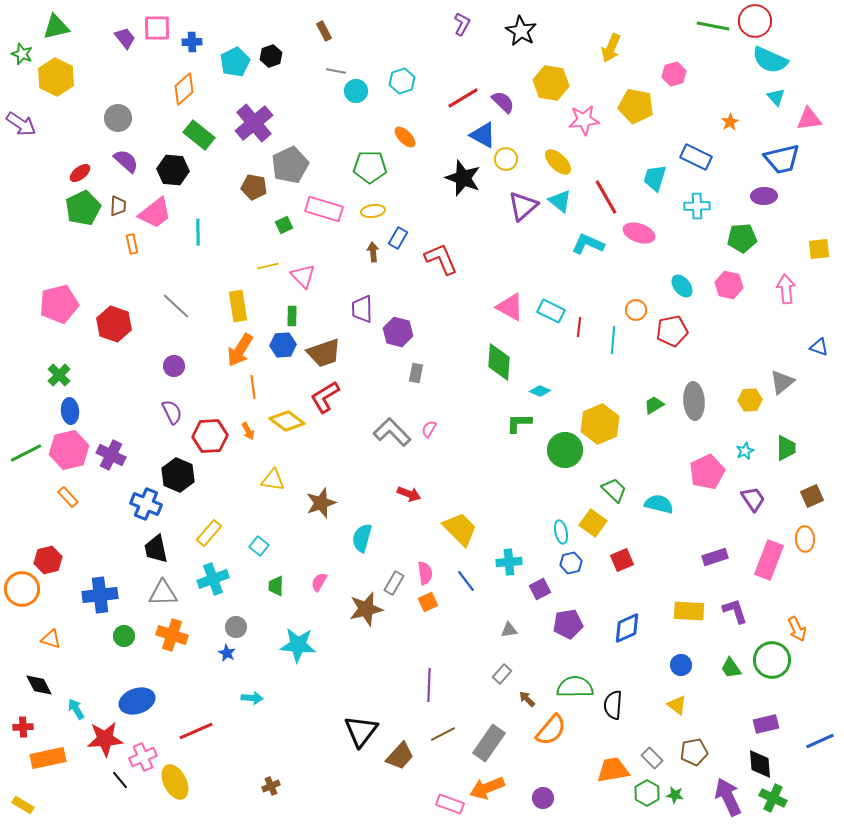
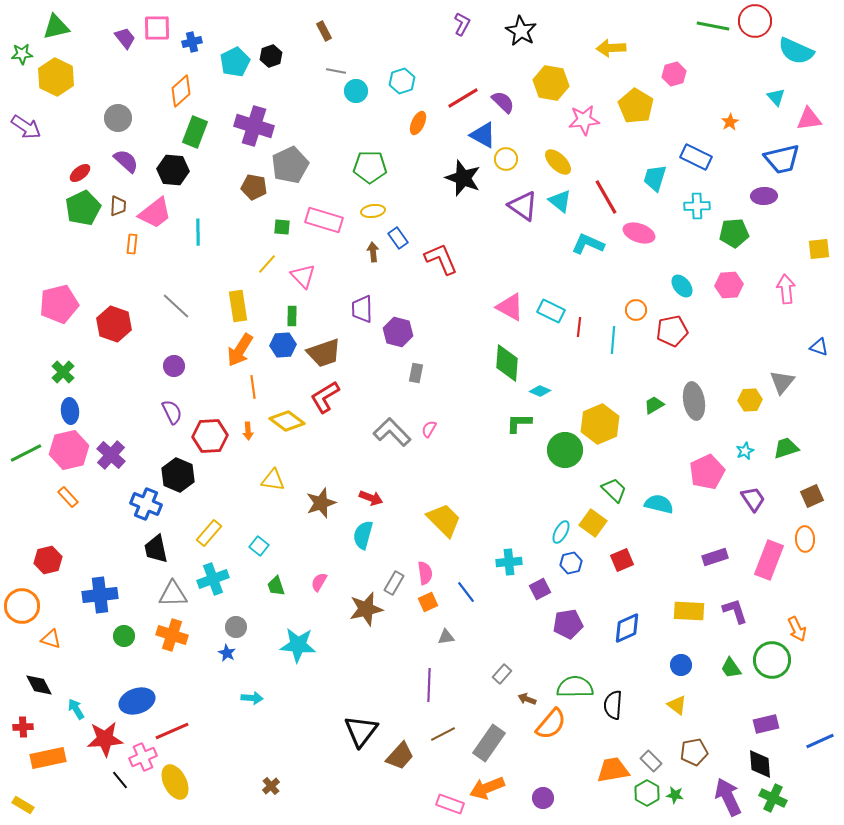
blue cross at (192, 42): rotated 12 degrees counterclockwise
yellow arrow at (611, 48): rotated 64 degrees clockwise
green star at (22, 54): rotated 25 degrees counterclockwise
cyan semicircle at (770, 60): moved 26 px right, 9 px up
orange diamond at (184, 89): moved 3 px left, 2 px down
yellow pentagon at (636, 106): rotated 20 degrees clockwise
purple cross at (254, 123): moved 3 px down; rotated 33 degrees counterclockwise
purple arrow at (21, 124): moved 5 px right, 3 px down
green rectangle at (199, 135): moved 4 px left, 3 px up; rotated 72 degrees clockwise
orange ellipse at (405, 137): moved 13 px right, 14 px up; rotated 70 degrees clockwise
purple triangle at (523, 206): rotated 44 degrees counterclockwise
pink rectangle at (324, 209): moved 11 px down
green square at (284, 225): moved 2 px left, 2 px down; rotated 30 degrees clockwise
blue rectangle at (398, 238): rotated 65 degrees counterclockwise
green pentagon at (742, 238): moved 8 px left, 5 px up
orange rectangle at (132, 244): rotated 18 degrees clockwise
yellow line at (268, 266): moved 1 px left, 2 px up; rotated 35 degrees counterclockwise
pink hexagon at (729, 285): rotated 16 degrees counterclockwise
green diamond at (499, 362): moved 8 px right, 1 px down
green cross at (59, 375): moved 4 px right, 3 px up
gray triangle at (782, 382): rotated 12 degrees counterclockwise
gray ellipse at (694, 401): rotated 6 degrees counterclockwise
orange arrow at (248, 431): rotated 24 degrees clockwise
green trapezoid at (786, 448): rotated 108 degrees counterclockwise
purple cross at (111, 455): rotated 16 degrees clockwise
red arrow at (409, 494): moved 38 px left, 4 px down
yellow trapezoid at (460, 529): moved 16 px left, 9 px up
cyan ellipse at (561, 532): rotated 40 degrees clockwise
cyan semicircle at (362, 538): moved 1 px right, 3 px up
blue line at (466, 581): moved 11 px down
green trapezoid at (276, 586): rotated 20 degrees counterclockwise
orange circle at (22, 589): moved 17 px down
gray triangle at (163, 593): moved 10 px right, 1 px down
gray triangle at (509, 630): moved 63 px left, 7 px down
brown arrow at (527, 699): rotated 24 degrees counterclockwise
orange semicircle at (551, 730): moved 6 px up
red line at (196, 731): moved 24 px left
gray rectangle at (652, 758): moved 1 px left, 3 px down
brown cross at (271, 786): rotated 18 degrees counterclockwise
